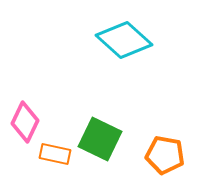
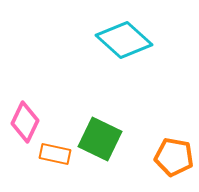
orange pentagon: moved 9 px right, 2 px down
